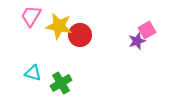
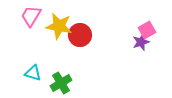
purple star: moved 4 px right, 1 px down
